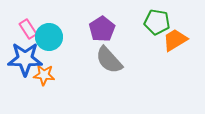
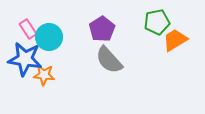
green pentagon: rotated 20 degrees counterclockwise
blue star: rotated 8 degrees clockwise
